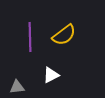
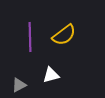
white triangle: rotated 12 degrees clockwise
gray triangle: moved 2 px right, 2 px up; rotated 21 degrees counterclockwise
